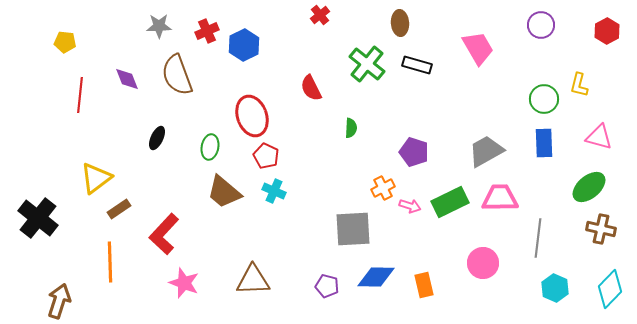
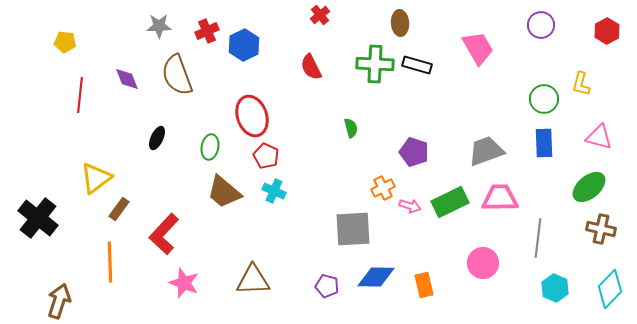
green cross at (367, 64): moved 8 px right; rotated 36 degrees counterclockwise
yellow L-shape at (579, 85): moved 2 px right, 1 px up
red semicircle at (311, 88): moved 21 px up
green semicircle at (351, 128): rotated 18 degrees counterclockwise
gray trapezoid at (486, 151): rotated 9 degrees clockwise
brown rectangle at (119, 209): rotated 20 degrees counterclockwise
